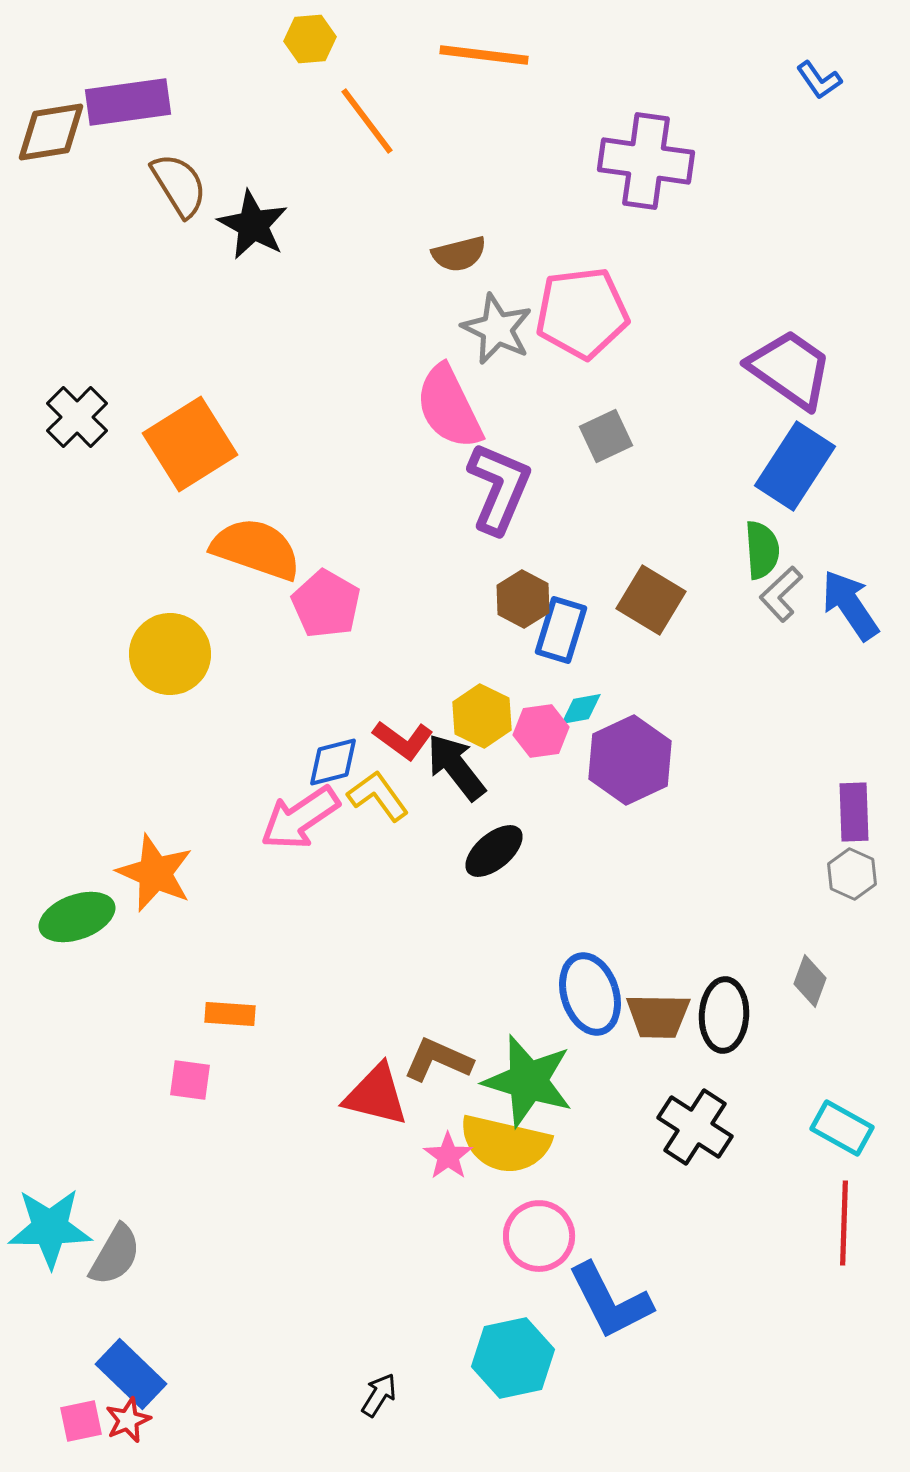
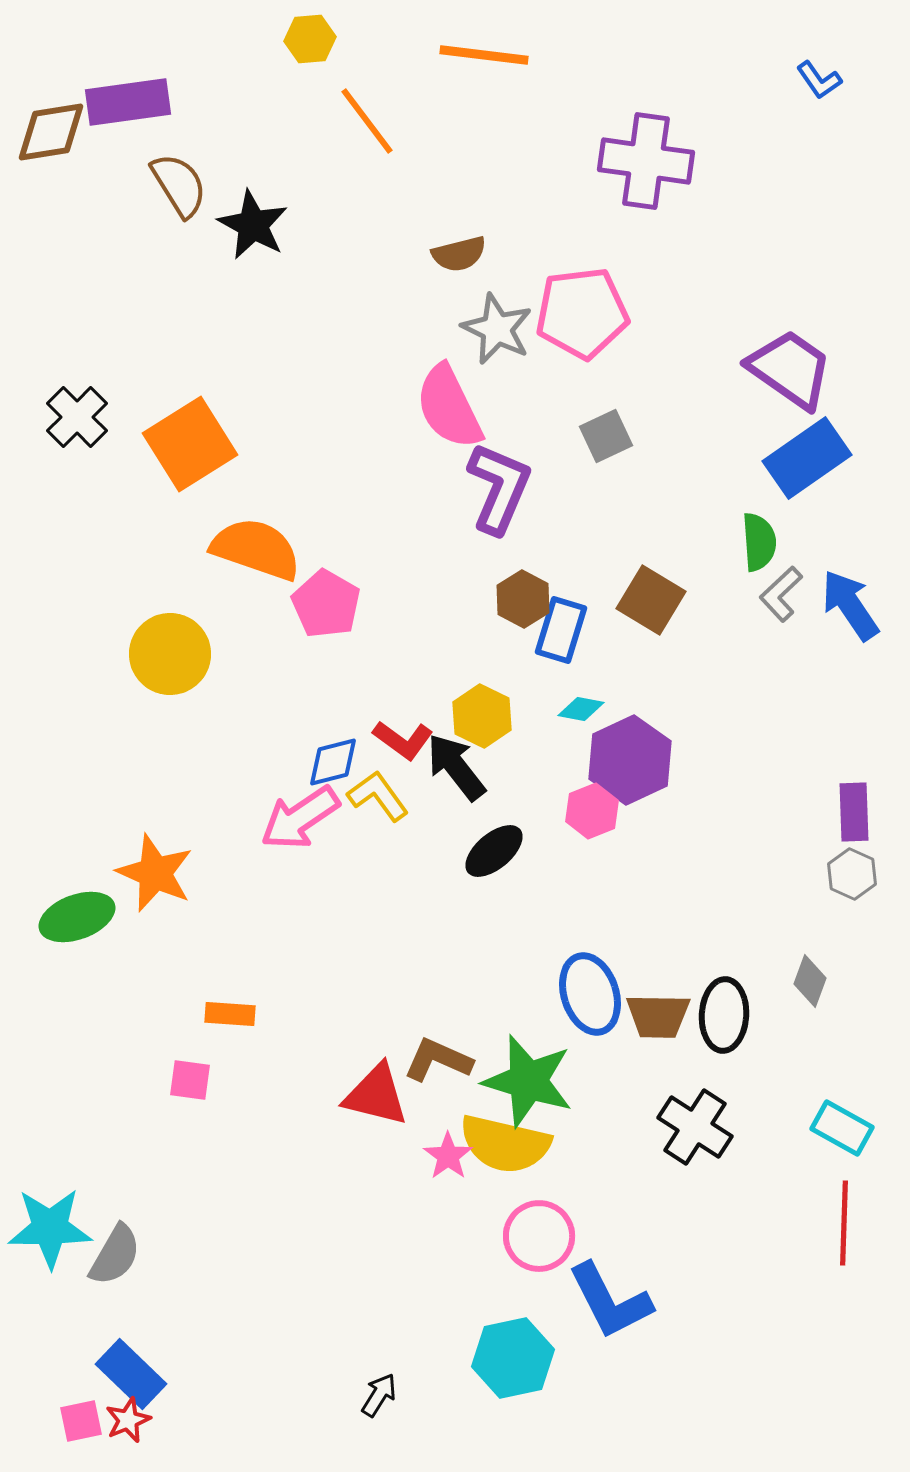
blue rectangle at (795, 466): moved 12 px right, 8 px up; rotated 22 degrees clockwise
green semicircle at (762, 550): moved 3 px left, 8 px up
cyan diamond at (581, 709): rotated 21 degrees clockwise
pink hexagon at (541, 731): moved 51 px right, 80 px down; rotated 14 degrees counterclockwise
